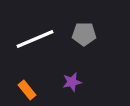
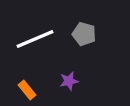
gray pentagon: rotated 15 degrees clockwise
purple star: moved 3 px left, 1 px up
